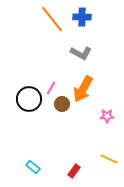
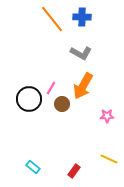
orange arrow: moved 3 px up
